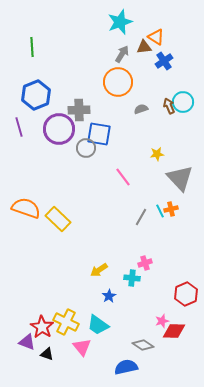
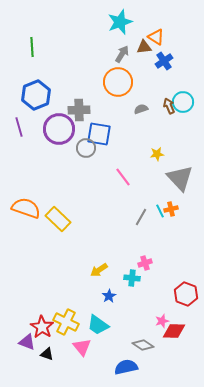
red hexagon: rotated 15 degrees counterclockwise
